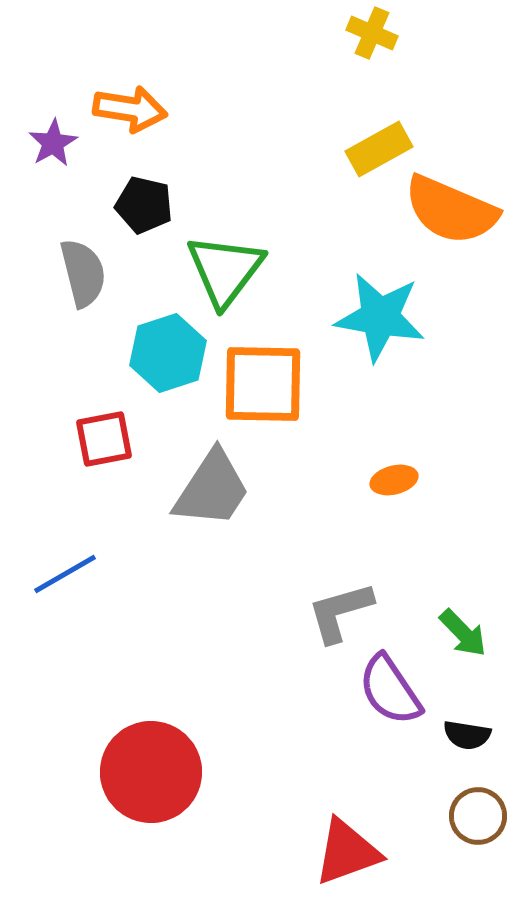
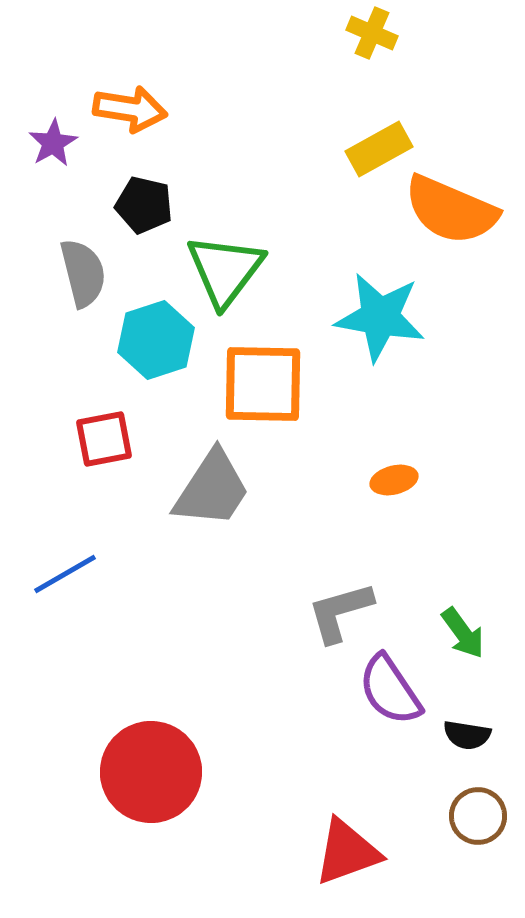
cyan hexagon: moved 12 px left, 13 px up
green arrow: rotated 8 degrees clockwise
